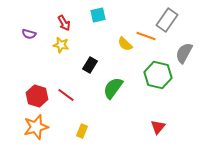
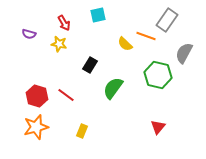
yellow star: moved 2 px left, 1 px up
